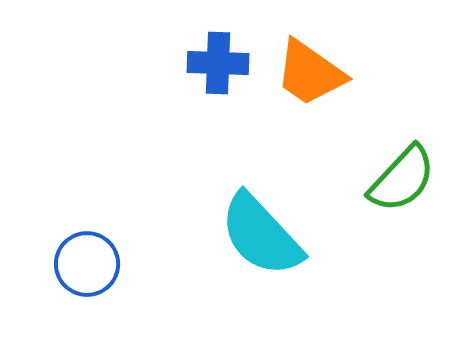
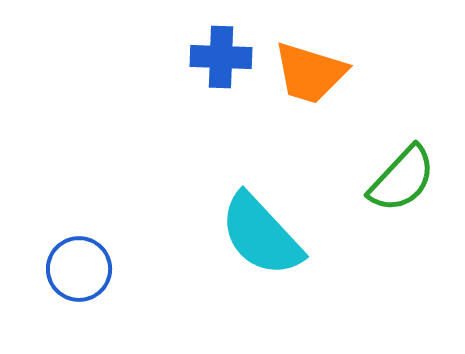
blue cross: moved 3 px right, 6 px up
orange trapezoid: rotated 18 degrees counterclockwise
blue circle: moved 8 px left, 5 px down
